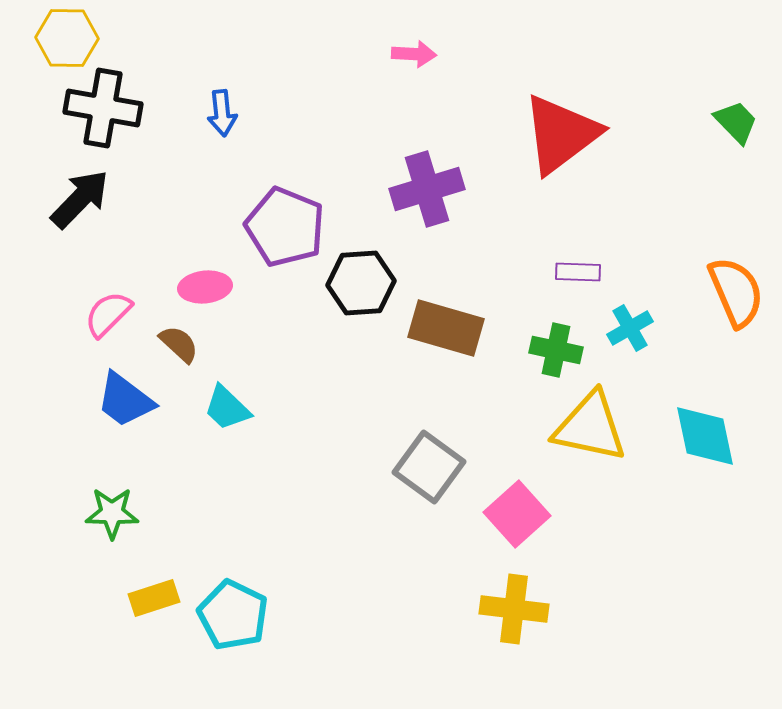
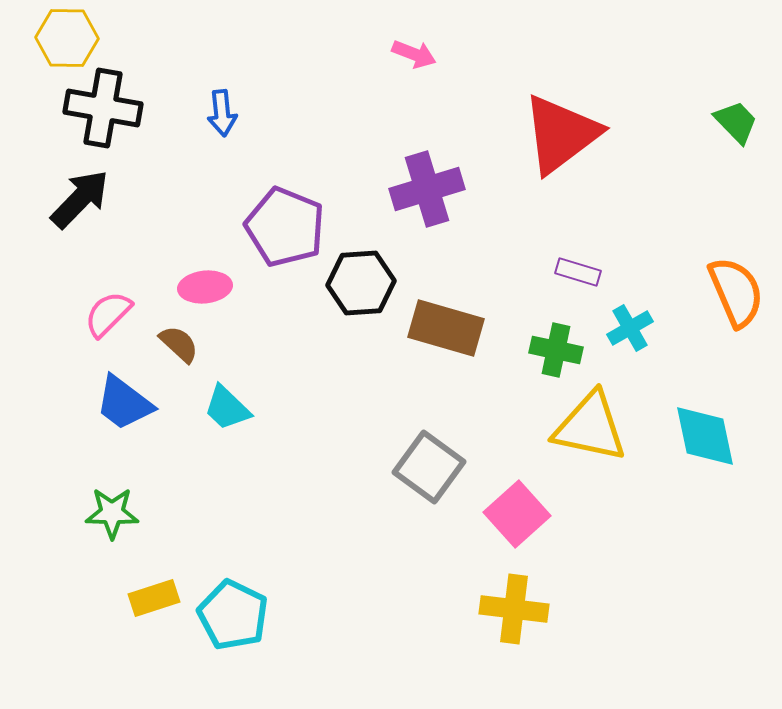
pink arrow: rotated 18 degrees clockwise
purple rectangle: rotated 15 degrees clockwise
blue trapezoid: moved 1 px left, 3 px down
